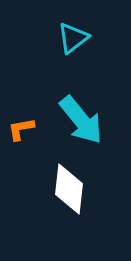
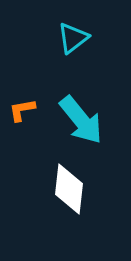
orange L-shape: moved 1 px right, 19 px up
